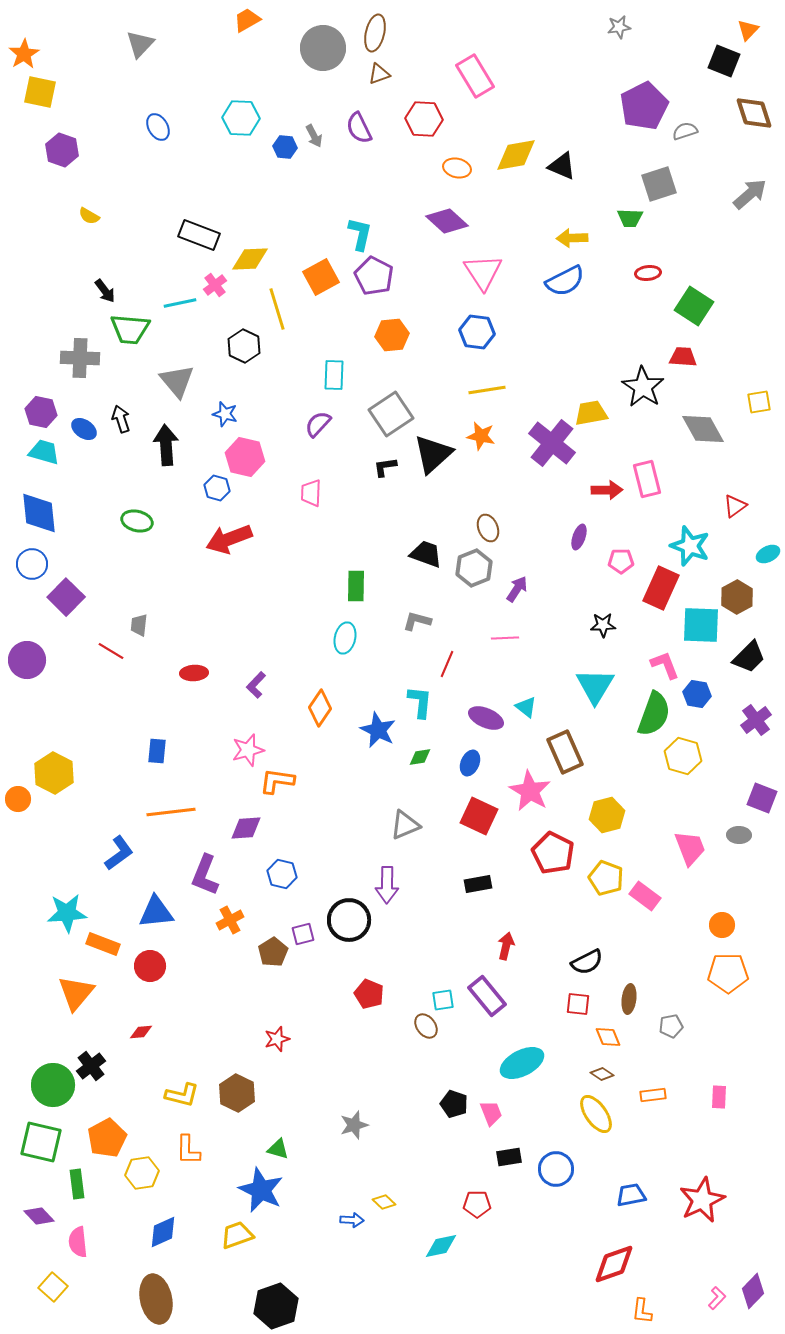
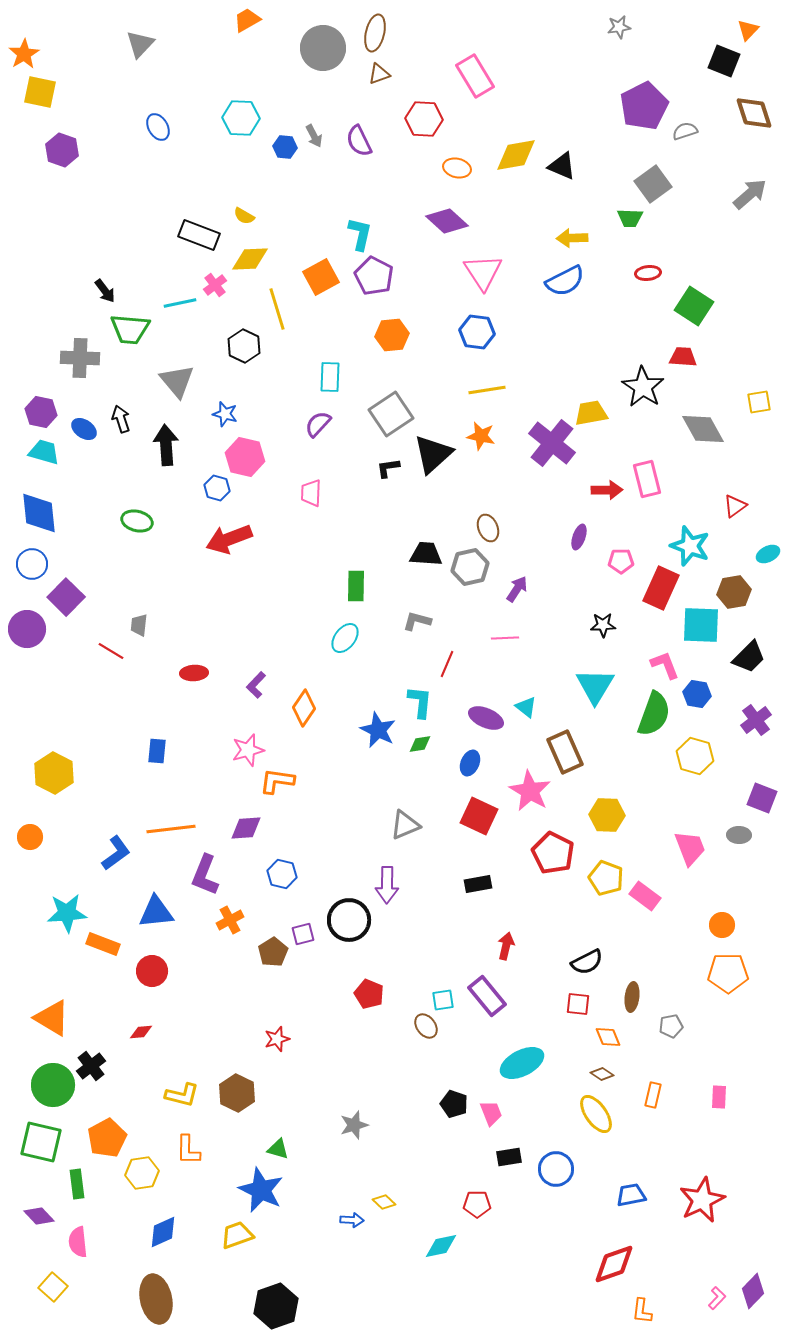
purple semicircle at (359, 128): moved 13 px down
gray square at (659, 184): moved 6 px left; rotated 18 degrees counterclockwise
yellow semicircle at (89, 216): moved 155 px right
cyan rectangle at (334, 375): moved 4 px left, 2 px down
black L-shape at (385, 467): moved 3 px right, 1 px down
black trapezoid at (426, 554): rotated 16 degrees counterclockwise
gray hexagon at (474, 568): moved 4 px left, 1 px up; rotated 9 degrees clockwise
brown hexagon at (737, 597): moved 3 px left, 5 px up; rotated 20 degrees clockwise
cyan ellipse at (345, 638): rotated 24 degrees clockwise
purple circle at (27, 660): moved 31 px up
orange diamond at (320, 708): moved 16 px left
yellow hexagon at (683, 756): moved 12 px right
green diamond at (420, 757): moved 13 px up
orange circle at (18, 799): moved 12 px right, 38 px down
orange line at (171, 812): moved 17 px down
yellow hexagon at (607, 815): rotated 16 degrees clockwise
blue L-shape at (119, 853): moved 3 px left
red circle at (150, 966): moved 2 px right, 5 px down
orange triangle at (76, 993): moved 24 px left, 25 px down; rotated 39 degrees counterclockwise
brown ellipse at (629, 999): moved 3 px right, 2 px up
orange rectangle at (653, 1095): rotated 70 degrees counterclockwise
